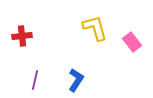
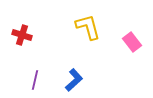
yellow L-shape: moved 7 px left, 1 px up
red cross: moved 1 px up; rotated 24 degrees clockwise
blue L-shape: moved 2 px left; rotated 15 degrees clockwise
